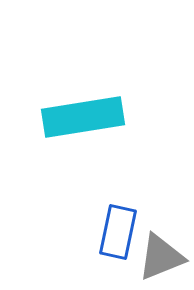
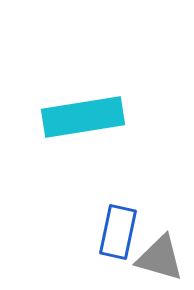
gray triangle: moved 1 px left, 1 px down; rotated 38 degrees clockwise
